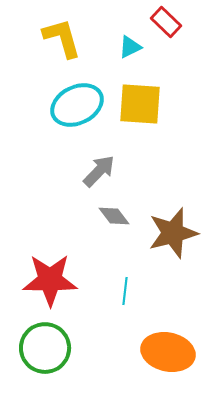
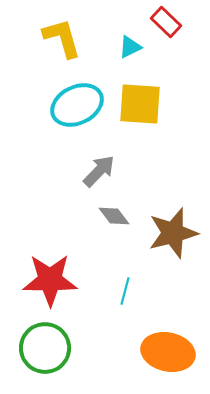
cyan line: rotated 8 degrees clockwise
